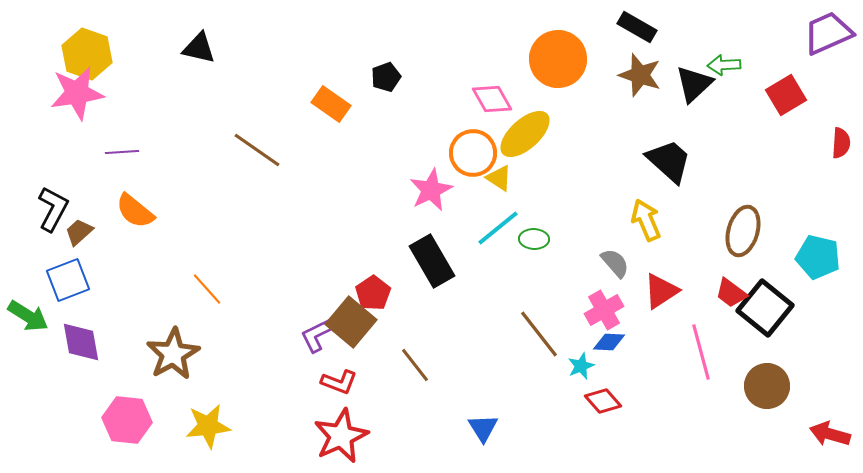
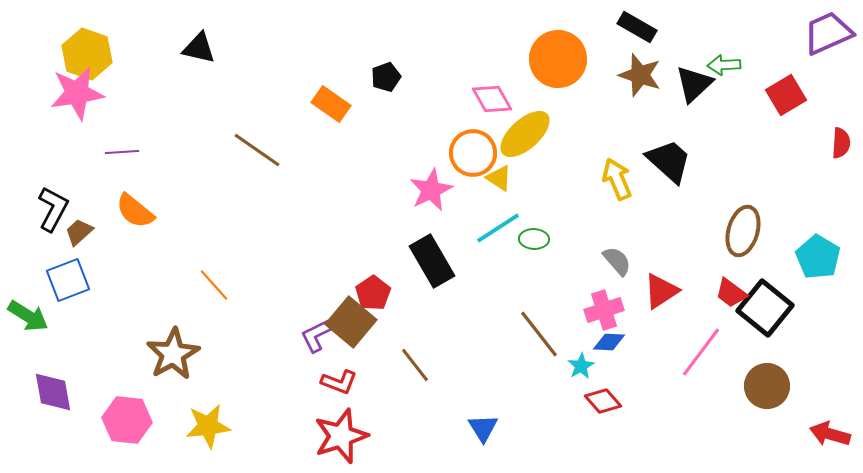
yellow arrow at (646, 220): moved 29 px left, 41 px up
cyan line at (498, 228): rotated 6 degrees clockwise
cyan pentagon at (818, 257): rotated 18 degrees clockwise
gray semicircle at (615, 263): moved 2 px right, 2 px up
orange line at (207, 289): moved 7 px right, 4 px up
pink cross at (604, 310): rotated 12 degrees clockwise
purple diamond at (81, 342): moved 28 px left, 50 px down
pink line at (701, 352): rotated 52 degrees clockwise
cyan star at (581, 366): rotated 8 degrees counterclockwise
red star at (341, 436): rotated 6 degrees clockwise
